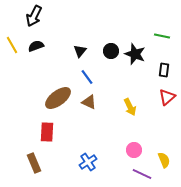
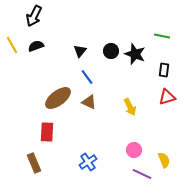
red triangle: rotated 24 degrees clockwise
